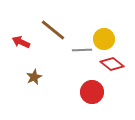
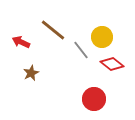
yellow circle: moved 2 px left, 2 px up
gray line: moved 1 px left; rotated 54 degrees clockwise
brown star: moved 3 px left, 4 px up
red circle: moved 2 px right, 7 px down
